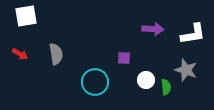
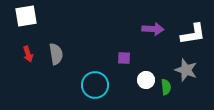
red arrow: moved 8 px right; rotated 42 degrees clockwise
cyan circle: moved 3 px down
